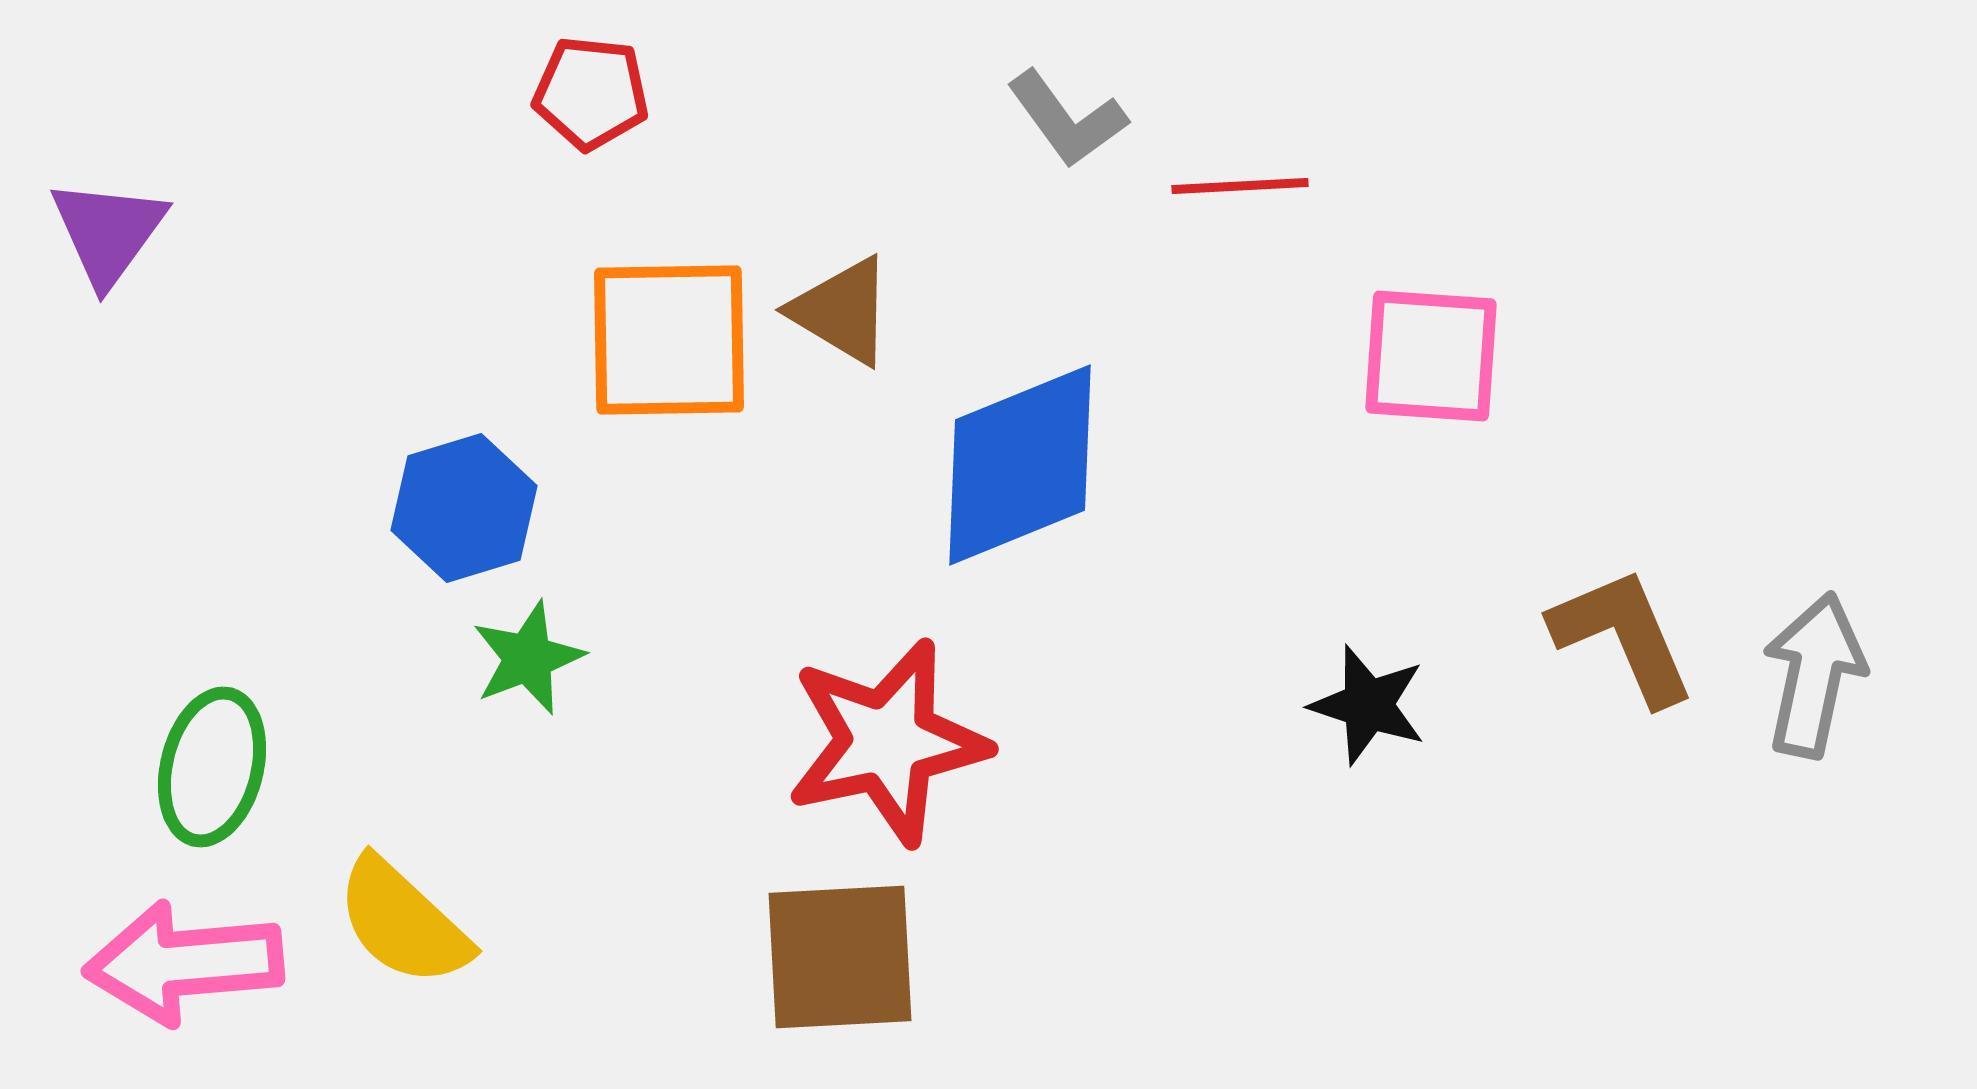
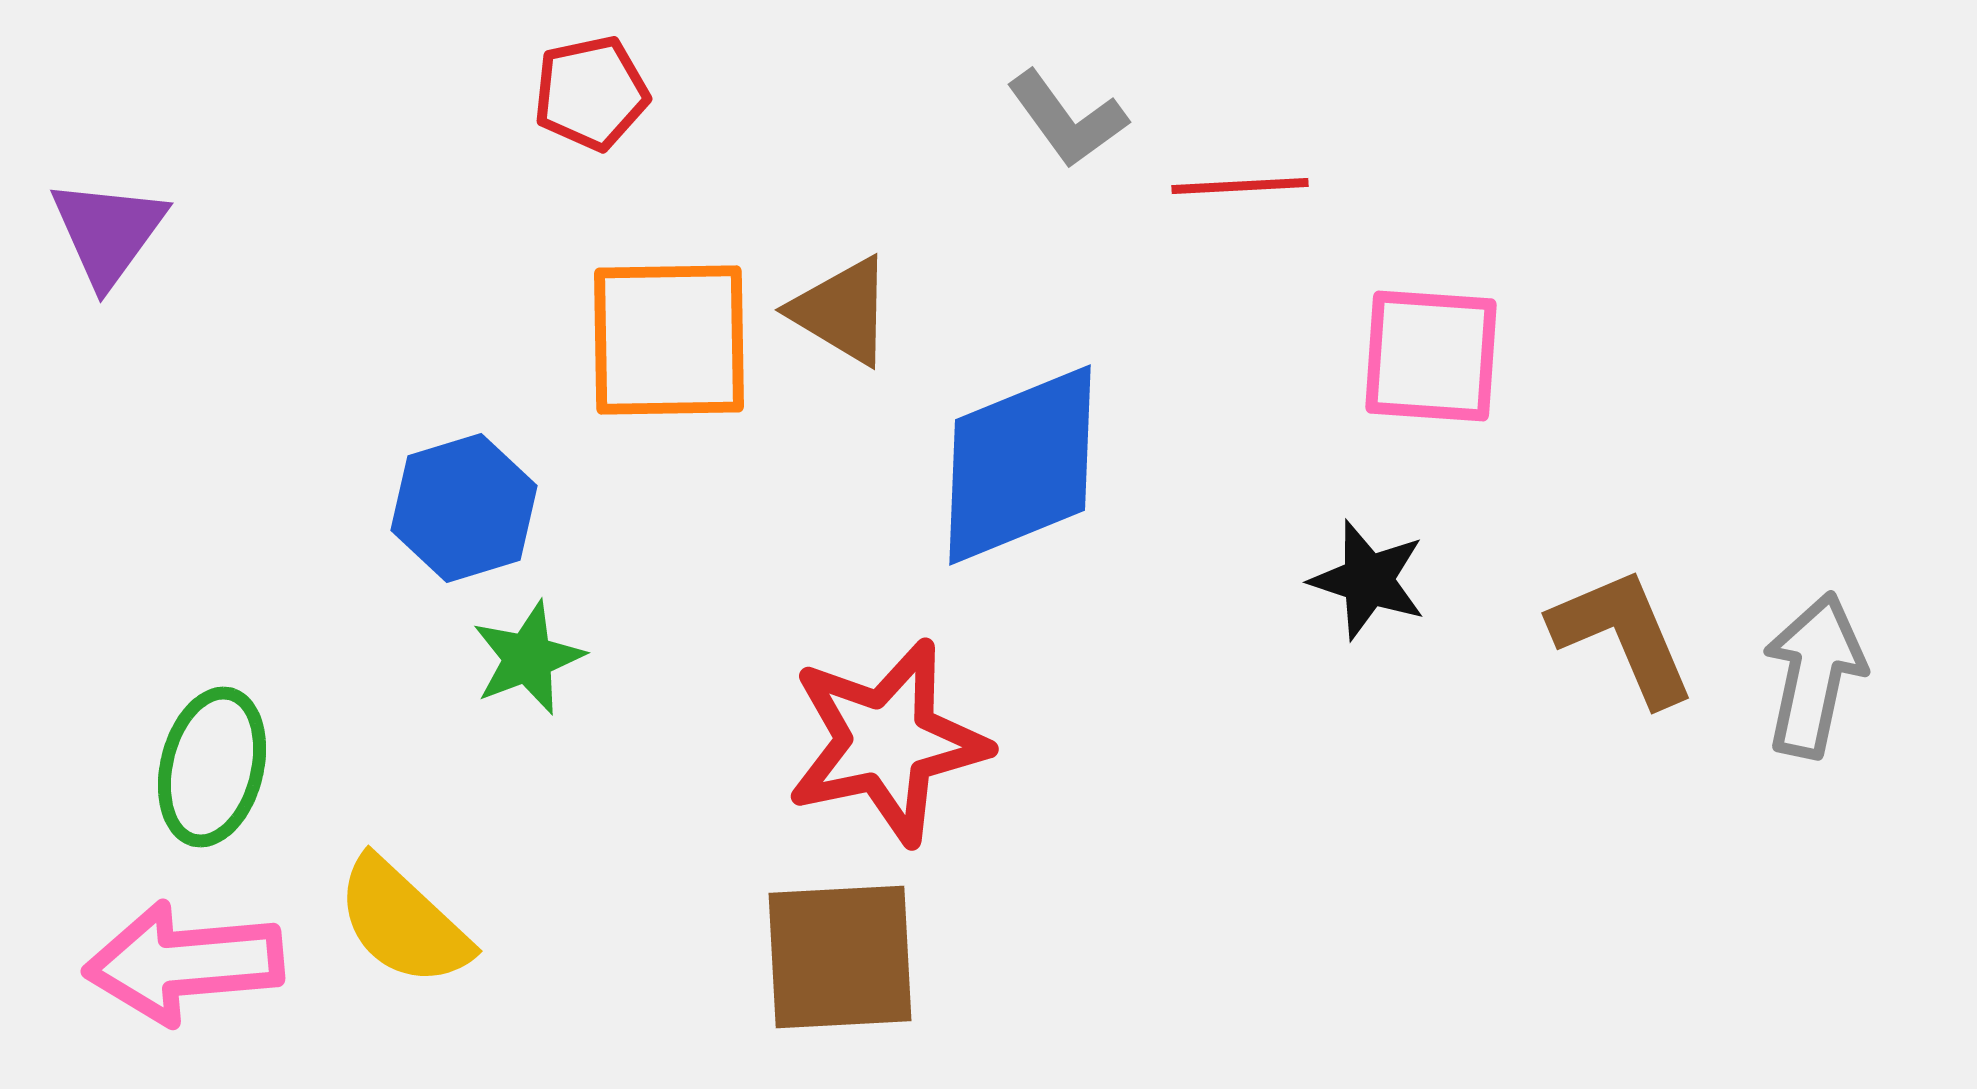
red pentagon: rotated 18 degrees counterclockwise
black star: moved 125 px up
